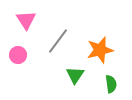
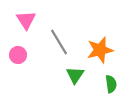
gray line: moved 1 px right, 1 px down; rotated 68 degrees counterclockwise
